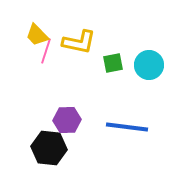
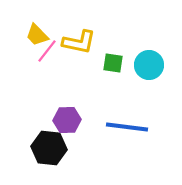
pink line: moved 1 px right; rotated 20 degrees clockwise
green square: rotated 20 degrees clockwise
